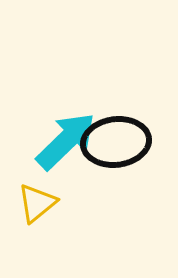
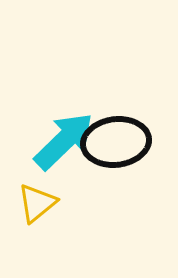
cyan arrow: moved 2 px left
